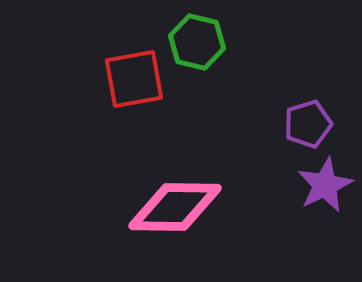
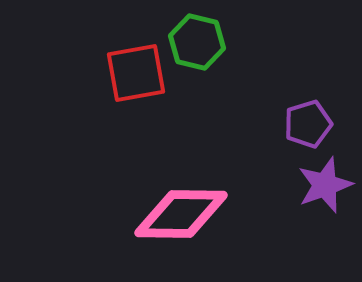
red square: moved 2 px right, 6 px up
purple star: rotated 6 degrees clockwise
pink diamond: moved 6 px right, 7 px down
